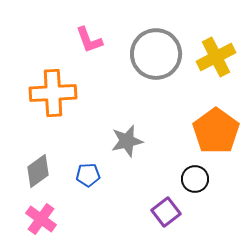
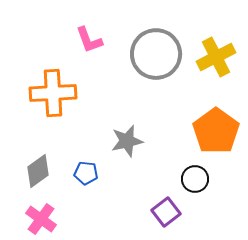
blue pentagon: moved 2 px left, 2 px up; rotated 10 degrees clockwise
